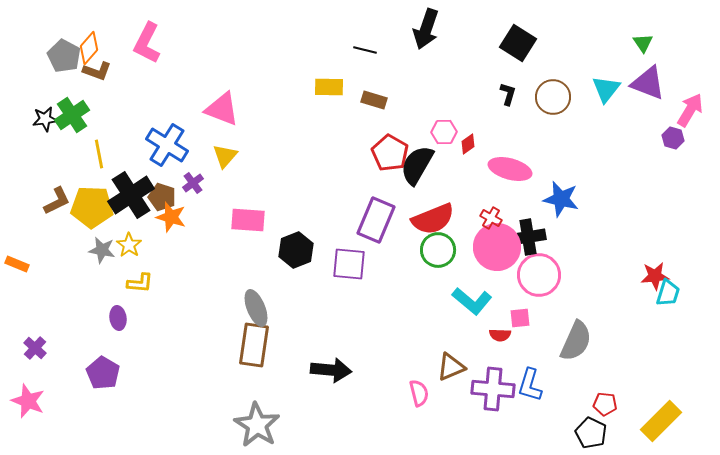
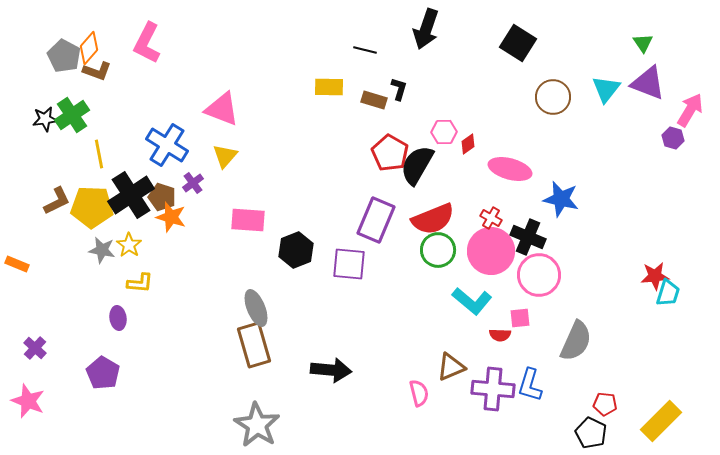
black L-shape at (508, 94): moved 109 px left, 5 px up
black cross at (528, 237): rotated 32 degrees clockwise
pink circle at (497, 247): moved 6 px left, 4 px down
brown rectangle at (254, 345): rotated 24 degrees counterclockwise
